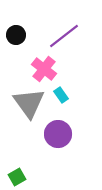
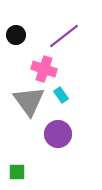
pink cross: rotated 20 degrees counterclockwise
gray triangle: moved 2 px up
green square: moved 5 px up; rotated 30 degrees clockwise
